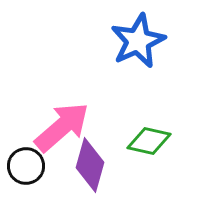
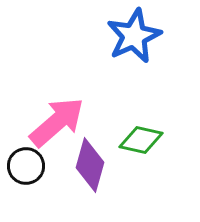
blue star: moved 4 px left, 5 px up
pink arrow: moved 5 px left, 5 px up
green diamond: moved 8 px left, 1 px up
